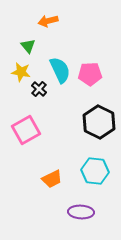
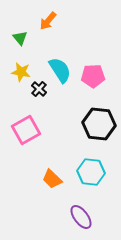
orange arrow: rotated 36 degrees counterclockwise
green triangle: moved 8 px left, 8 px up
cyan semicircle: rotated 8 degrees counterclockwise
pink pentagon: moved 3 px right, 2 px down
black hexagon: moved 2 px down; rotated 20 degrees counterclockwise
cyan hexagon: moved 4 px left, 1 px down
orange trapezoid: rotated 70 degrees clockwise
purple ellipse: moved 5 px down; rotated 50 degrees clockwise
